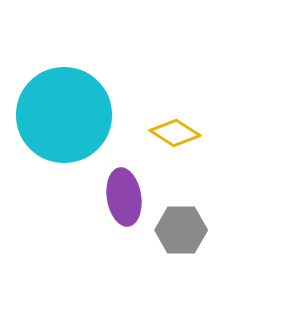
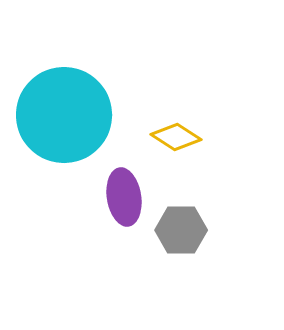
yellow diamond: moved 1 px right, 4 px down
